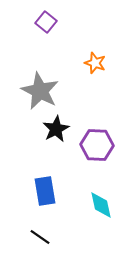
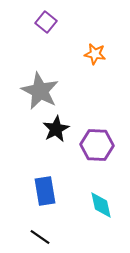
orange star: moved 9 px up; rotated 10 degrees counterclockwise
